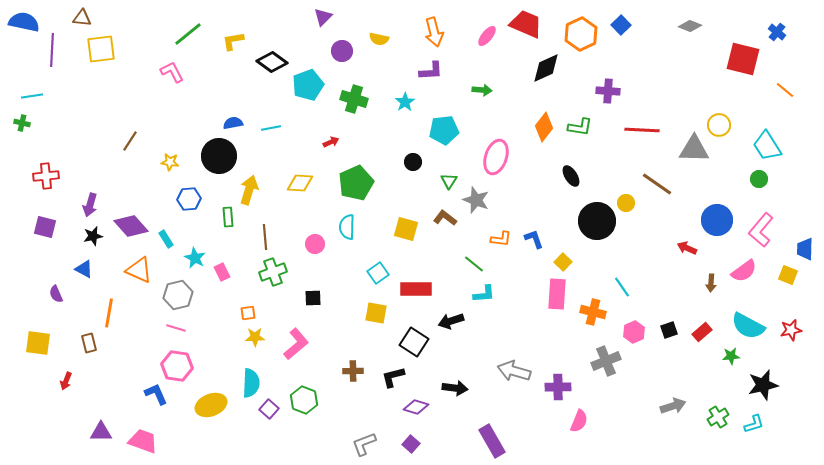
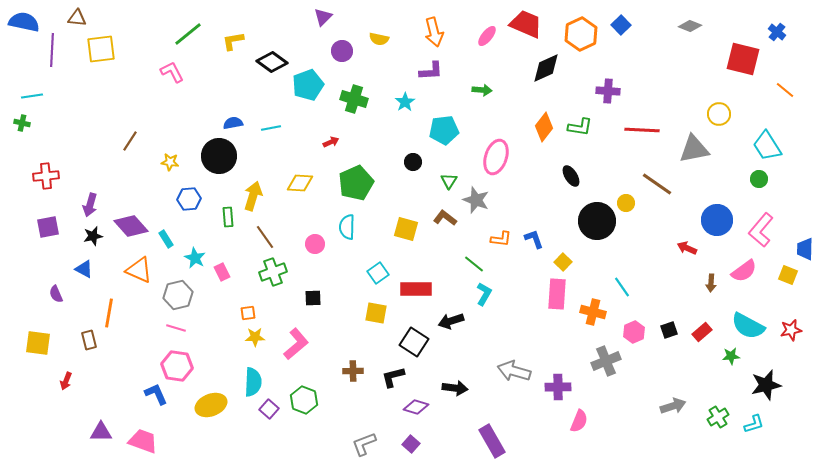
brown triangle at (82, 18): moved 5 px left
yellow circle at (719, 125): moved 11 px up
gray triangle at (694, 149): rotated 12 degrees counterclockwise
yellow arrow at (249, 190): moved 4 px right, 6 px down
purple square at (45, 227): moved 3 px right; rotated 25 degrees counterclockwise
brown line at (265, 237): rotated 30 degrees counterclockwise
cyan L-shape at (484, 294): rotated 55 degrees counterclockwise
brown rectangle at (89, 343): moved 3 px up
cyan semicircle at (251, 383): moved 2 px right, 1 px up
black star at (763, 385): moved 3 px right
